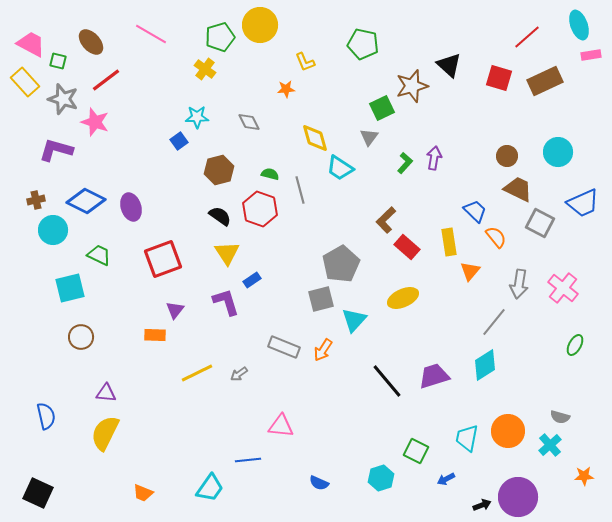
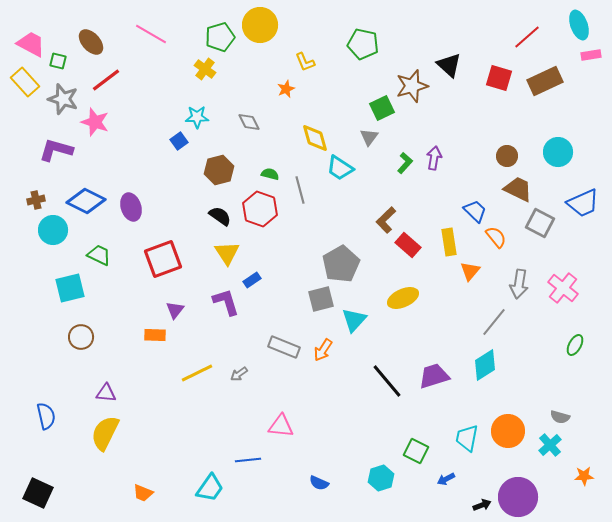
orange star at (286, 89): rotated 18 degrees counterclockwise
red rectangle at (407, 247): moved 1 px right, 2 px up
